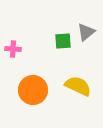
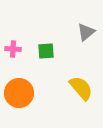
green square: moved 17 px left, 10 px down
yellow semicircle: moved 3 px right, 2 px down; rotated 24 degrees clockwise
orange circle: moved 14 px left, 3 px down
